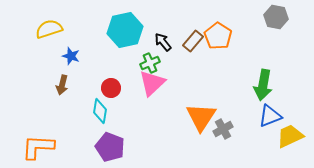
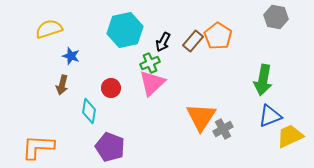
black arrow: rotated 114 degrees counterclockwise
green arrow: moved 5 px up
cyan diamond: moved 11 px left
